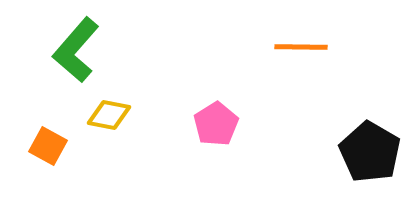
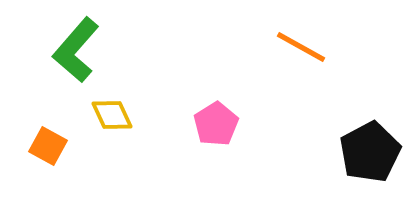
orange line: rotated 28 degrees clockwise
yellow diamond: moved 3 px right; rotated 54 degrees clockwise
black pentagon: rotated 14 degrees clockwise
